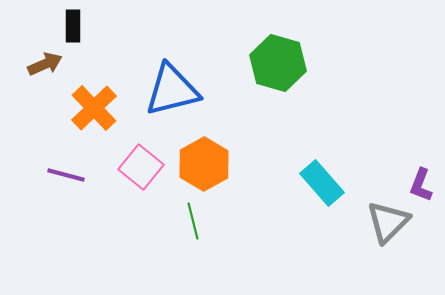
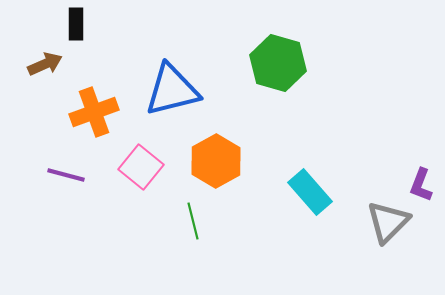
black rectangle: moved 3 px right, 2 px up
orange cross: moved 4 px down; rotated 24 degrees clockwise
orange hexagon: moved 12 px right, 3 px up
cyan rectangle: moved 12 px left, 9 px down
